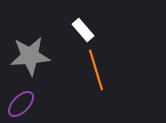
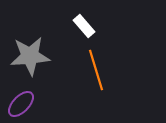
white rectangle: moved 1 px right, 4 px up
